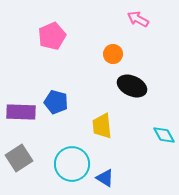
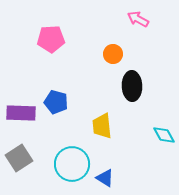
pink pentagon: moved 1 px left, 3 px down; rotated 20 degrees clockwise
black ellipse: rotated 64 degrees clockwise
purple rectangle: moved 1 px down
